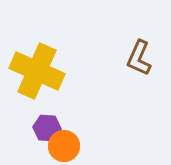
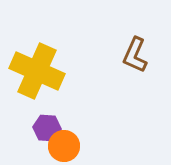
brown L-shape: moved 4 px left, 3 px up
